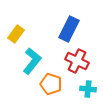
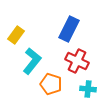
yellow rectangle: moved 1 px down
